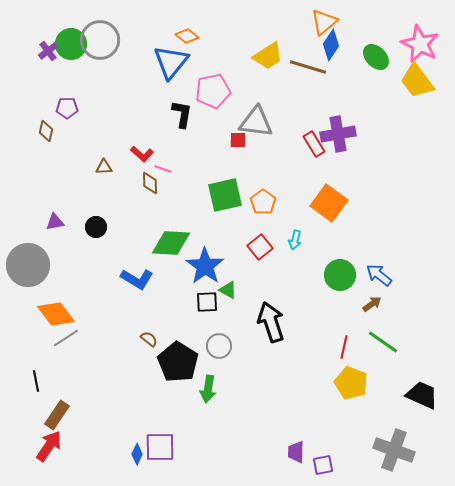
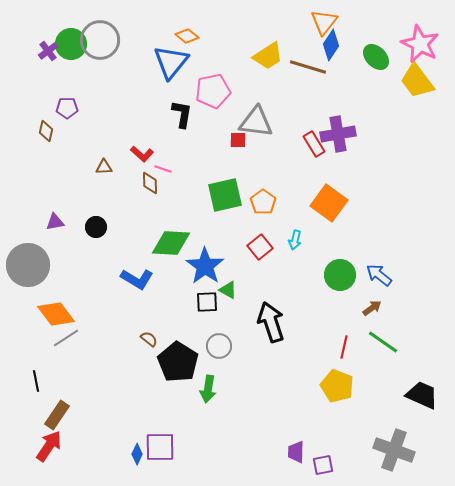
orange triangle at (324, 22): rotated 12 degrees counterclockwise
brown arrow at (372, 304): moved 4 px down
yellow pentagon at (351, 383): moved 14 px left, 3 px down
